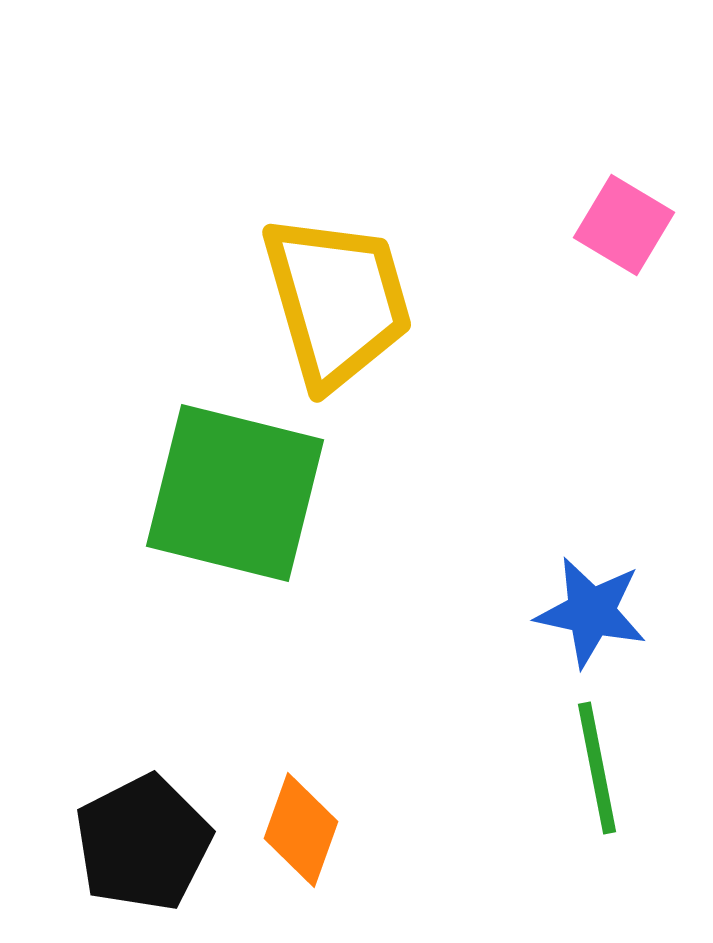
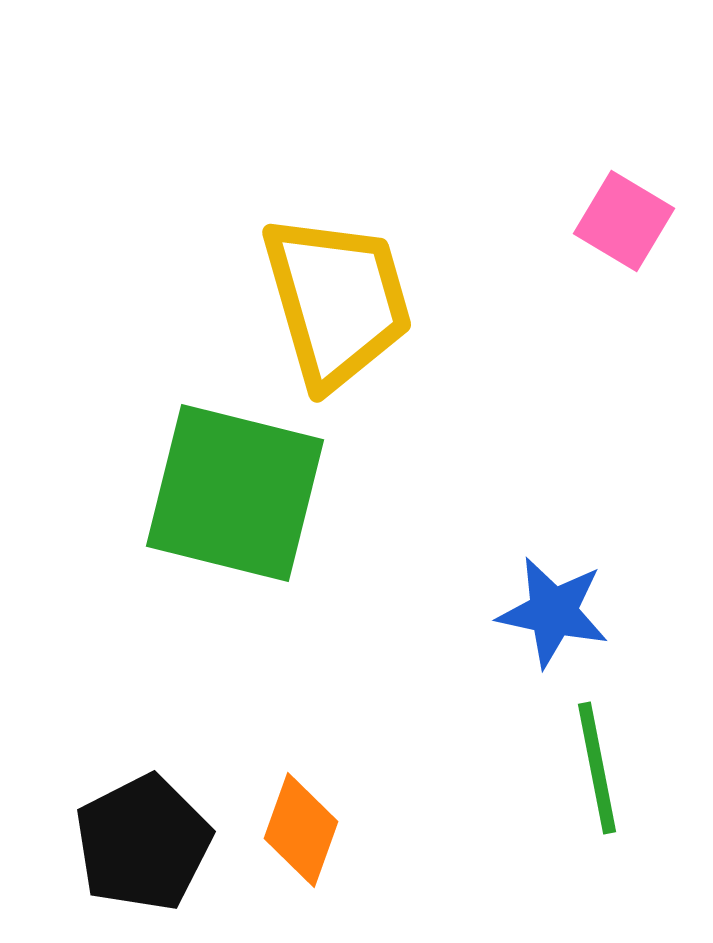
pink square: moved 4 px up
blue star: moved 38 px left
